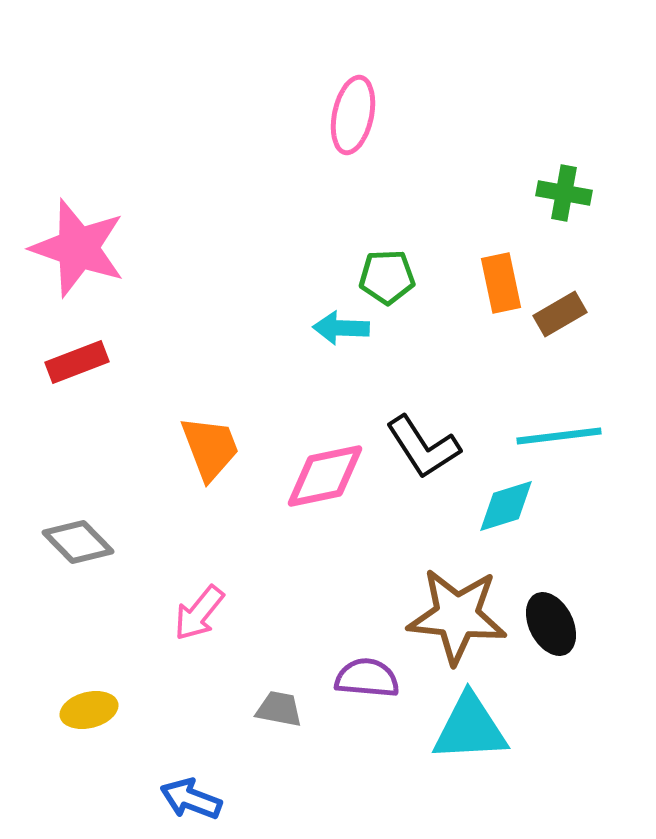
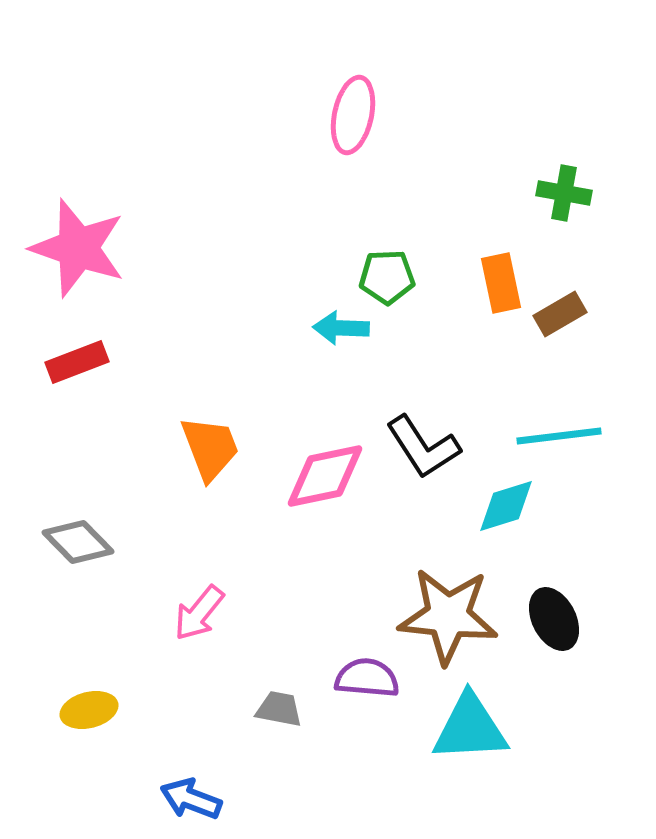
brown star: moved 9 px left
black ellipse: moved 3 px right, 5 px up
